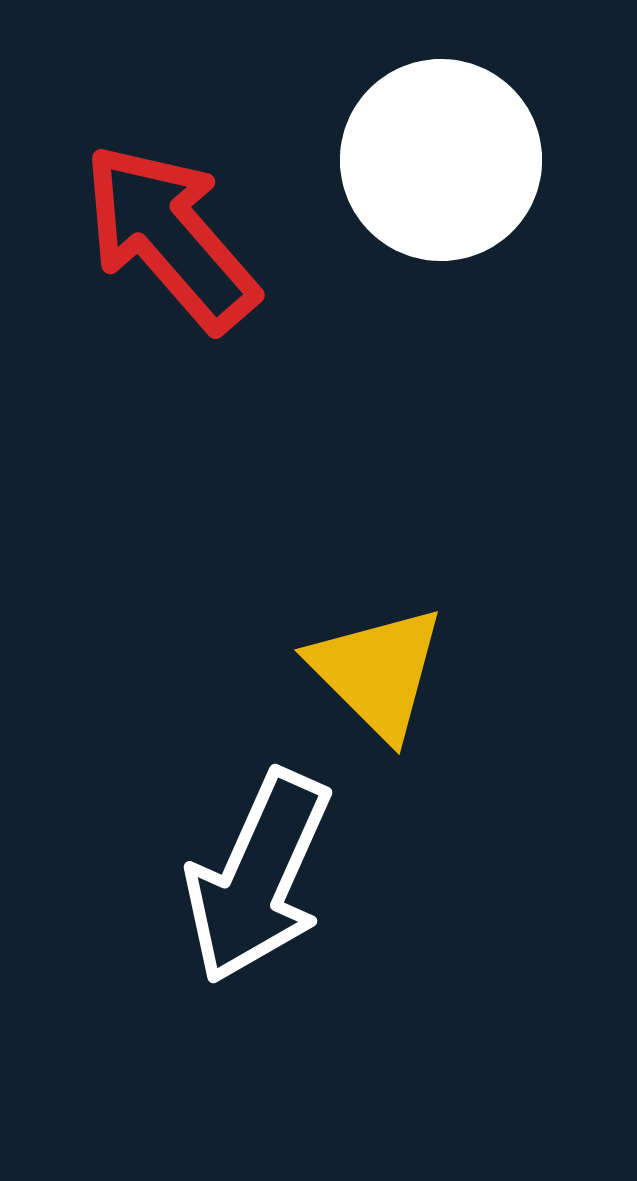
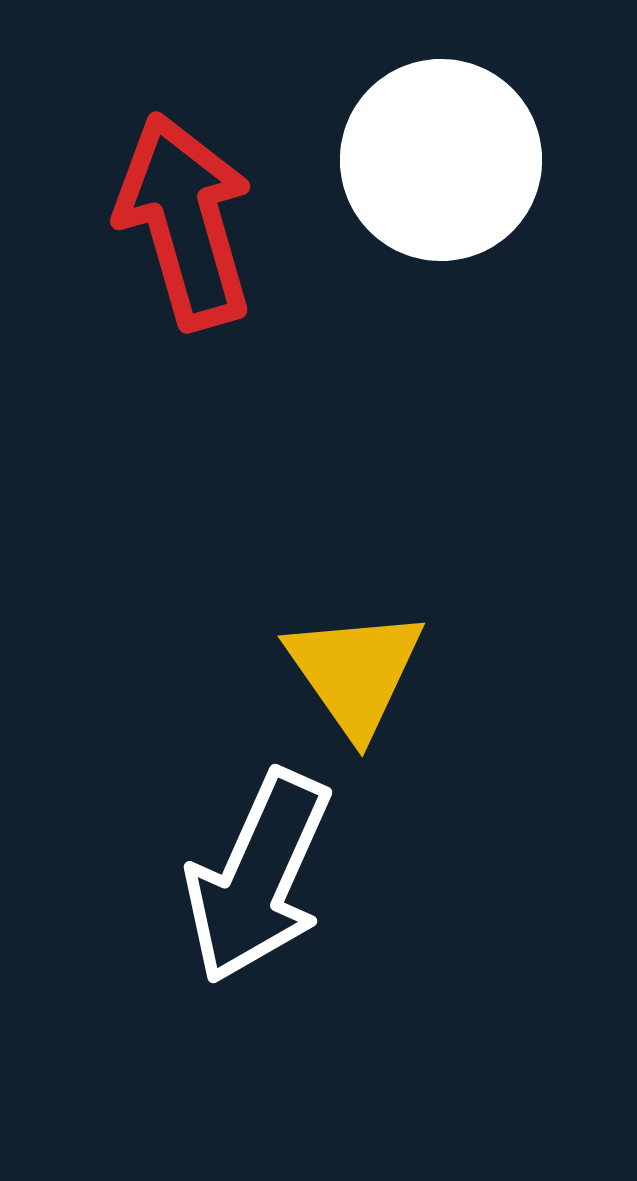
red arrow: moved 15 px right, 16 px up; rotated 25 degrees clockwise
yellow triangle: moved 22 px left; rotated 10 degrees clockwise
